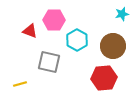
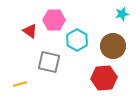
red triangle: rotated 14 degrees clockwise
